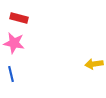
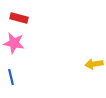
blue line: moved 3 px down
